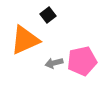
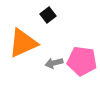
orange triangle: moved 2 px left, 3 px down
pink pentagon: rotated 20 degrees clockwise
